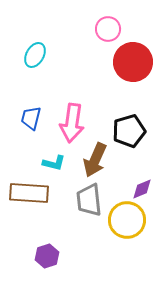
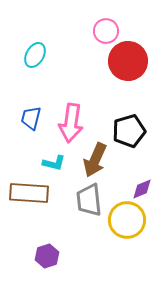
pink circle: moved 2 px left, 2 px down
red circle: moved 5 px left, 1 px up
pink arrow: moved 1 px left
